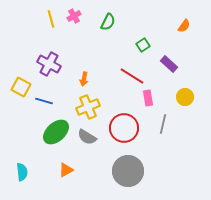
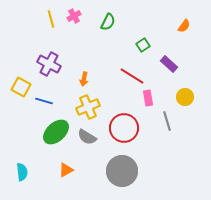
gray line: moved 4 px right, 3 px up; rotated 30 degrees counterclockwise
gray circle: moved 6 px left
